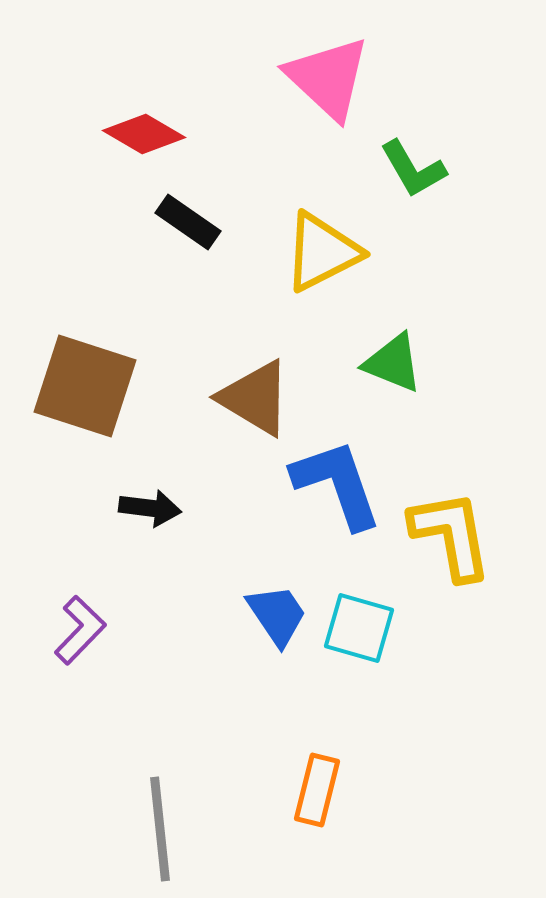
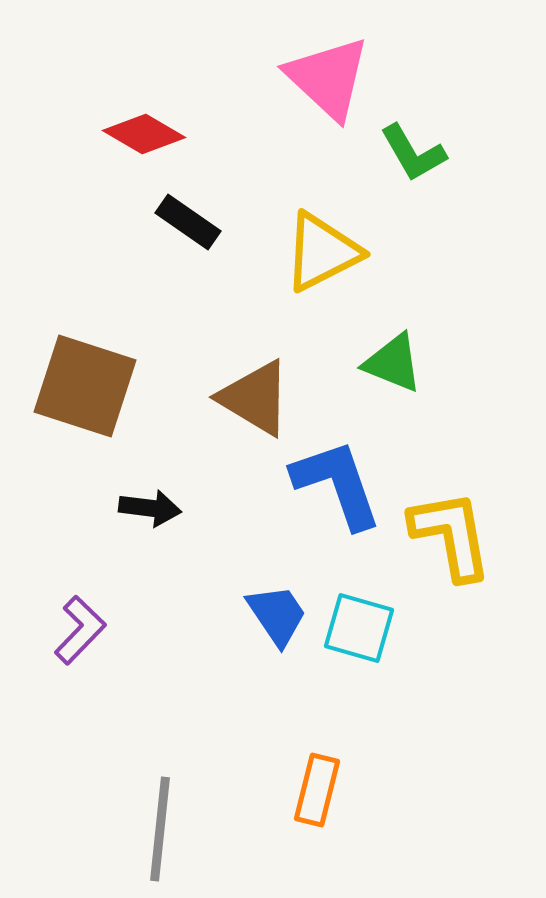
green L-shape: moved 16 px up
gray line: rotated 12 degrees clockwise
